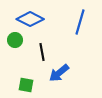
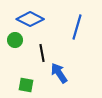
blue line: moved 3 px left, 5 px down
black line: moved 1 px down
blue arrow: rotated 95 degrees clockwise
